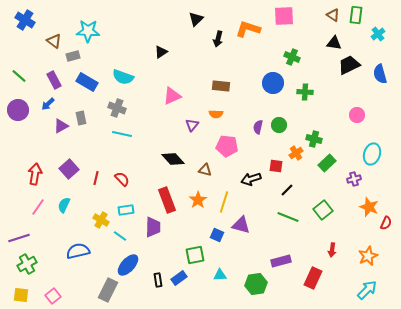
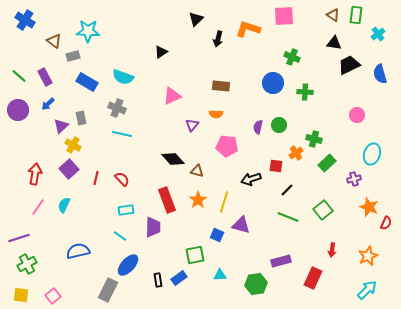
purple rectangle at (54, 80): moved 9 px left, 3 px up
purple triangle at (61, 126): rotated 14 degrees counterclockwise
brown triangle at (205, 170): moved 8 px left, 1 px down
yellow cross at (101, 220): moved 28 px left, 75 px up
